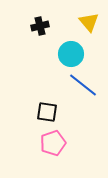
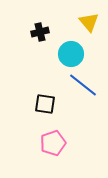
black cross: moved 6 px down
black square: moved 2 px left, 8 px up
